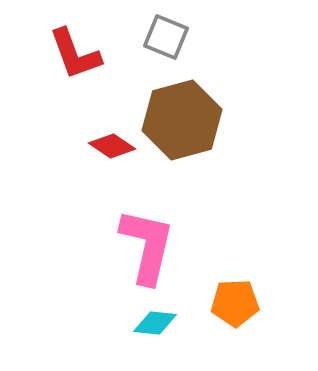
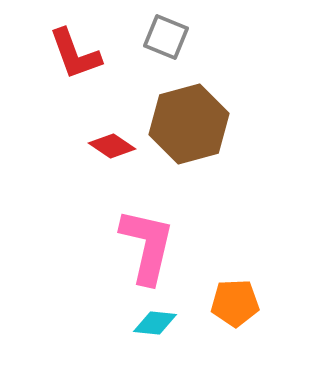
brown hexagon: moved 7 px right, 4 px down
